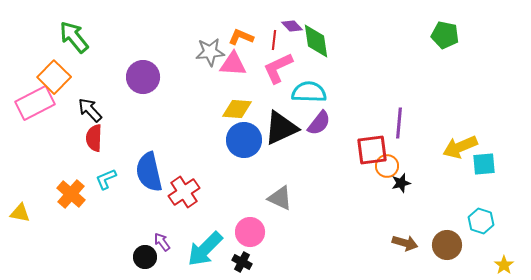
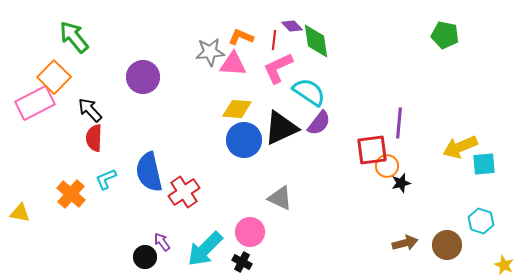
cyan semicircle: rotated 32 degrees clockwise
brown arrow: rotated 30 degrees counterclockwise
yellow star: rotated 12 degrees counterclockwise
